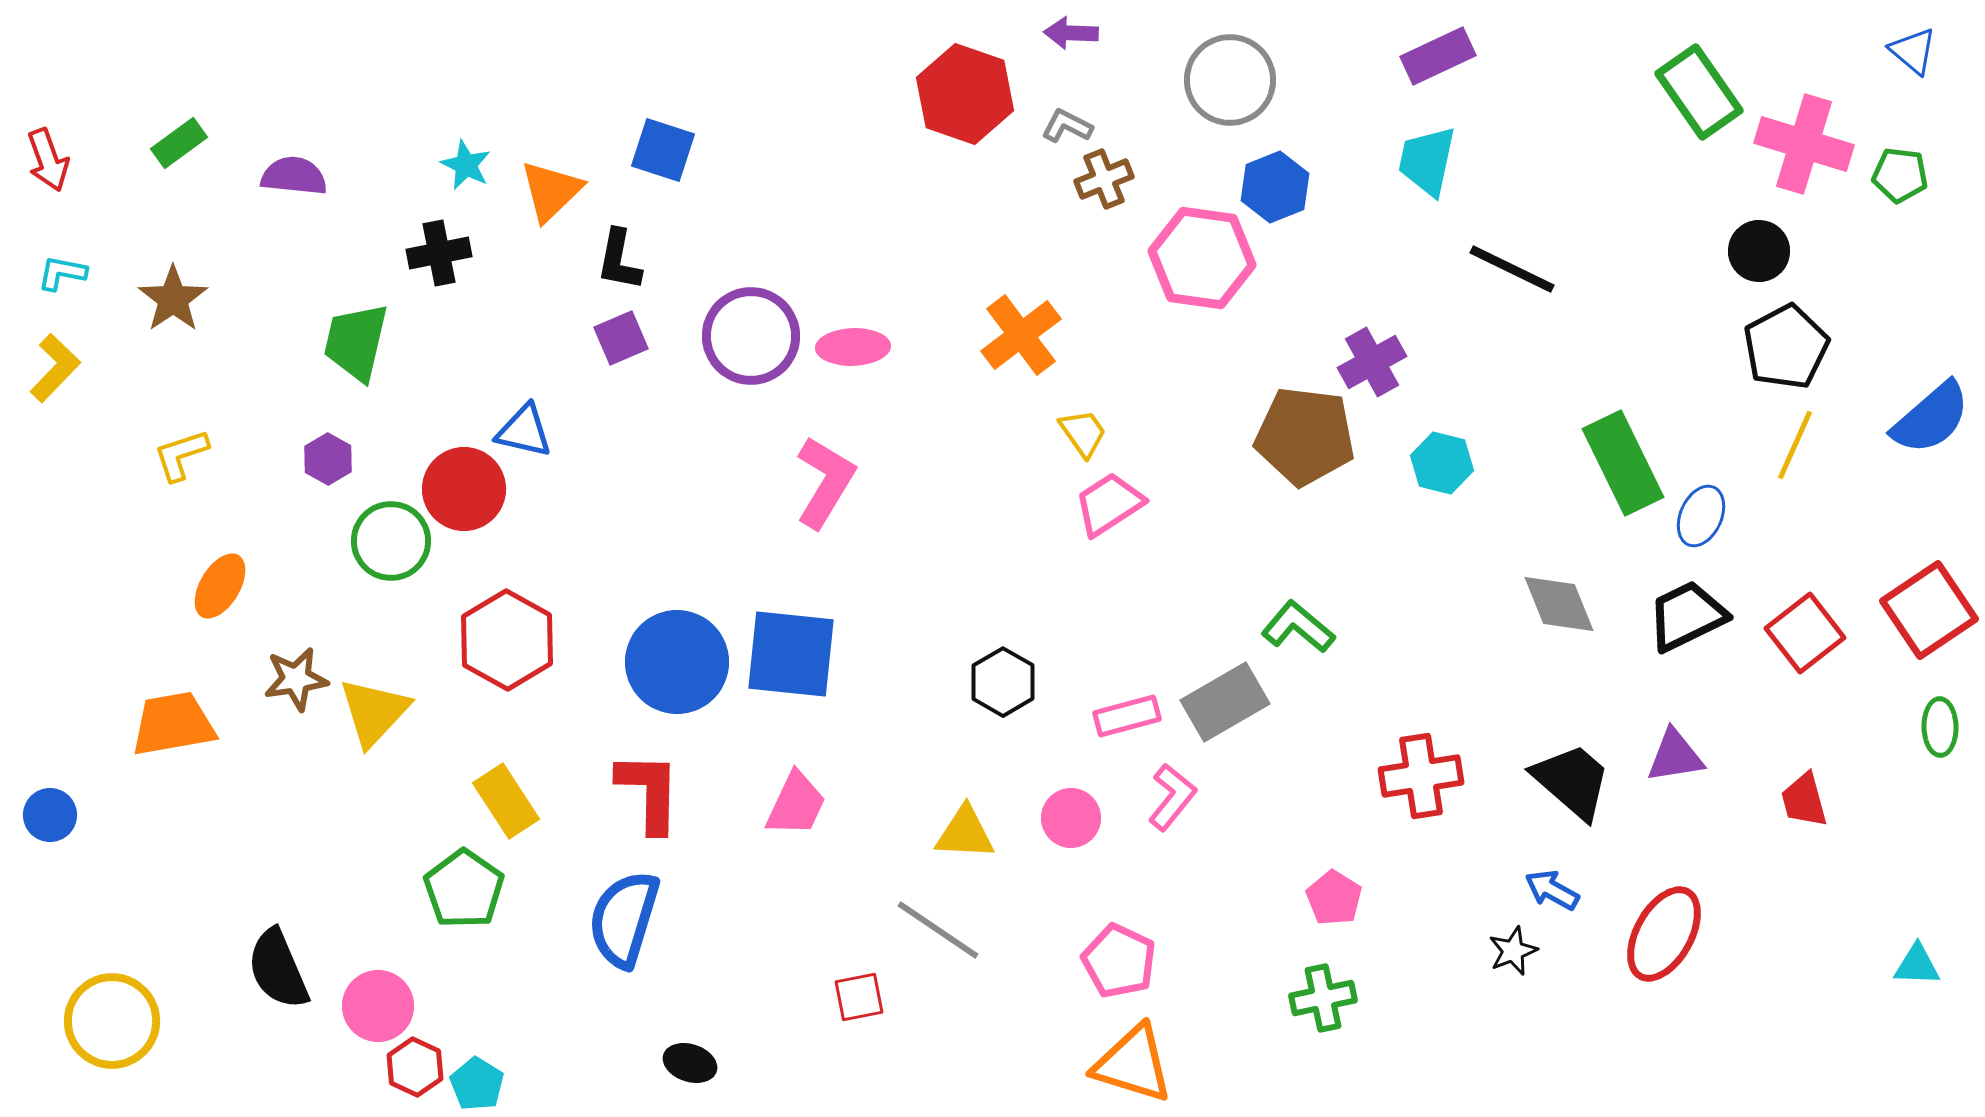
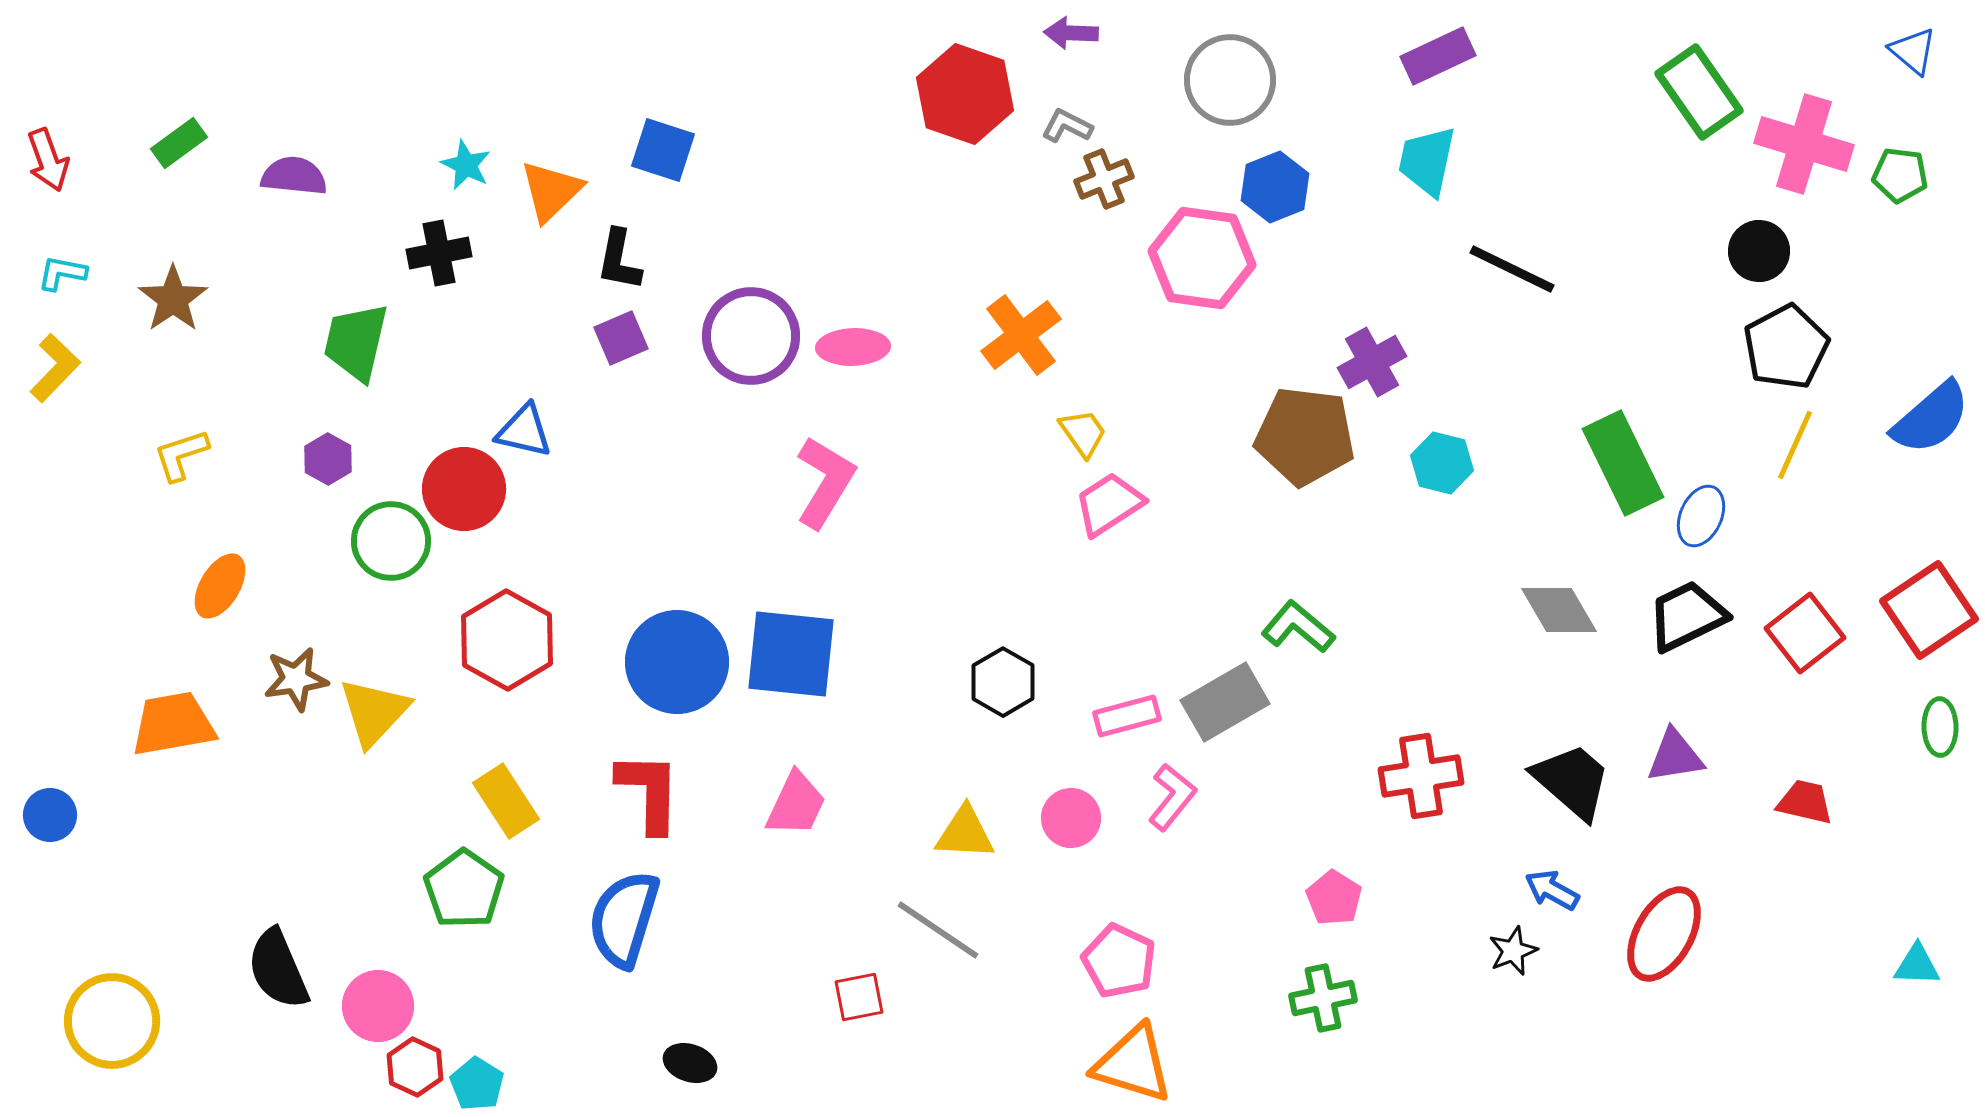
gray diamond at (1559, 604): moved 6 px down; rotated 8 degrees counterclockwise
red trapezoid at (1804, 800): moved 1 px right, 2 px down; rotated 118 degrees clockwise
